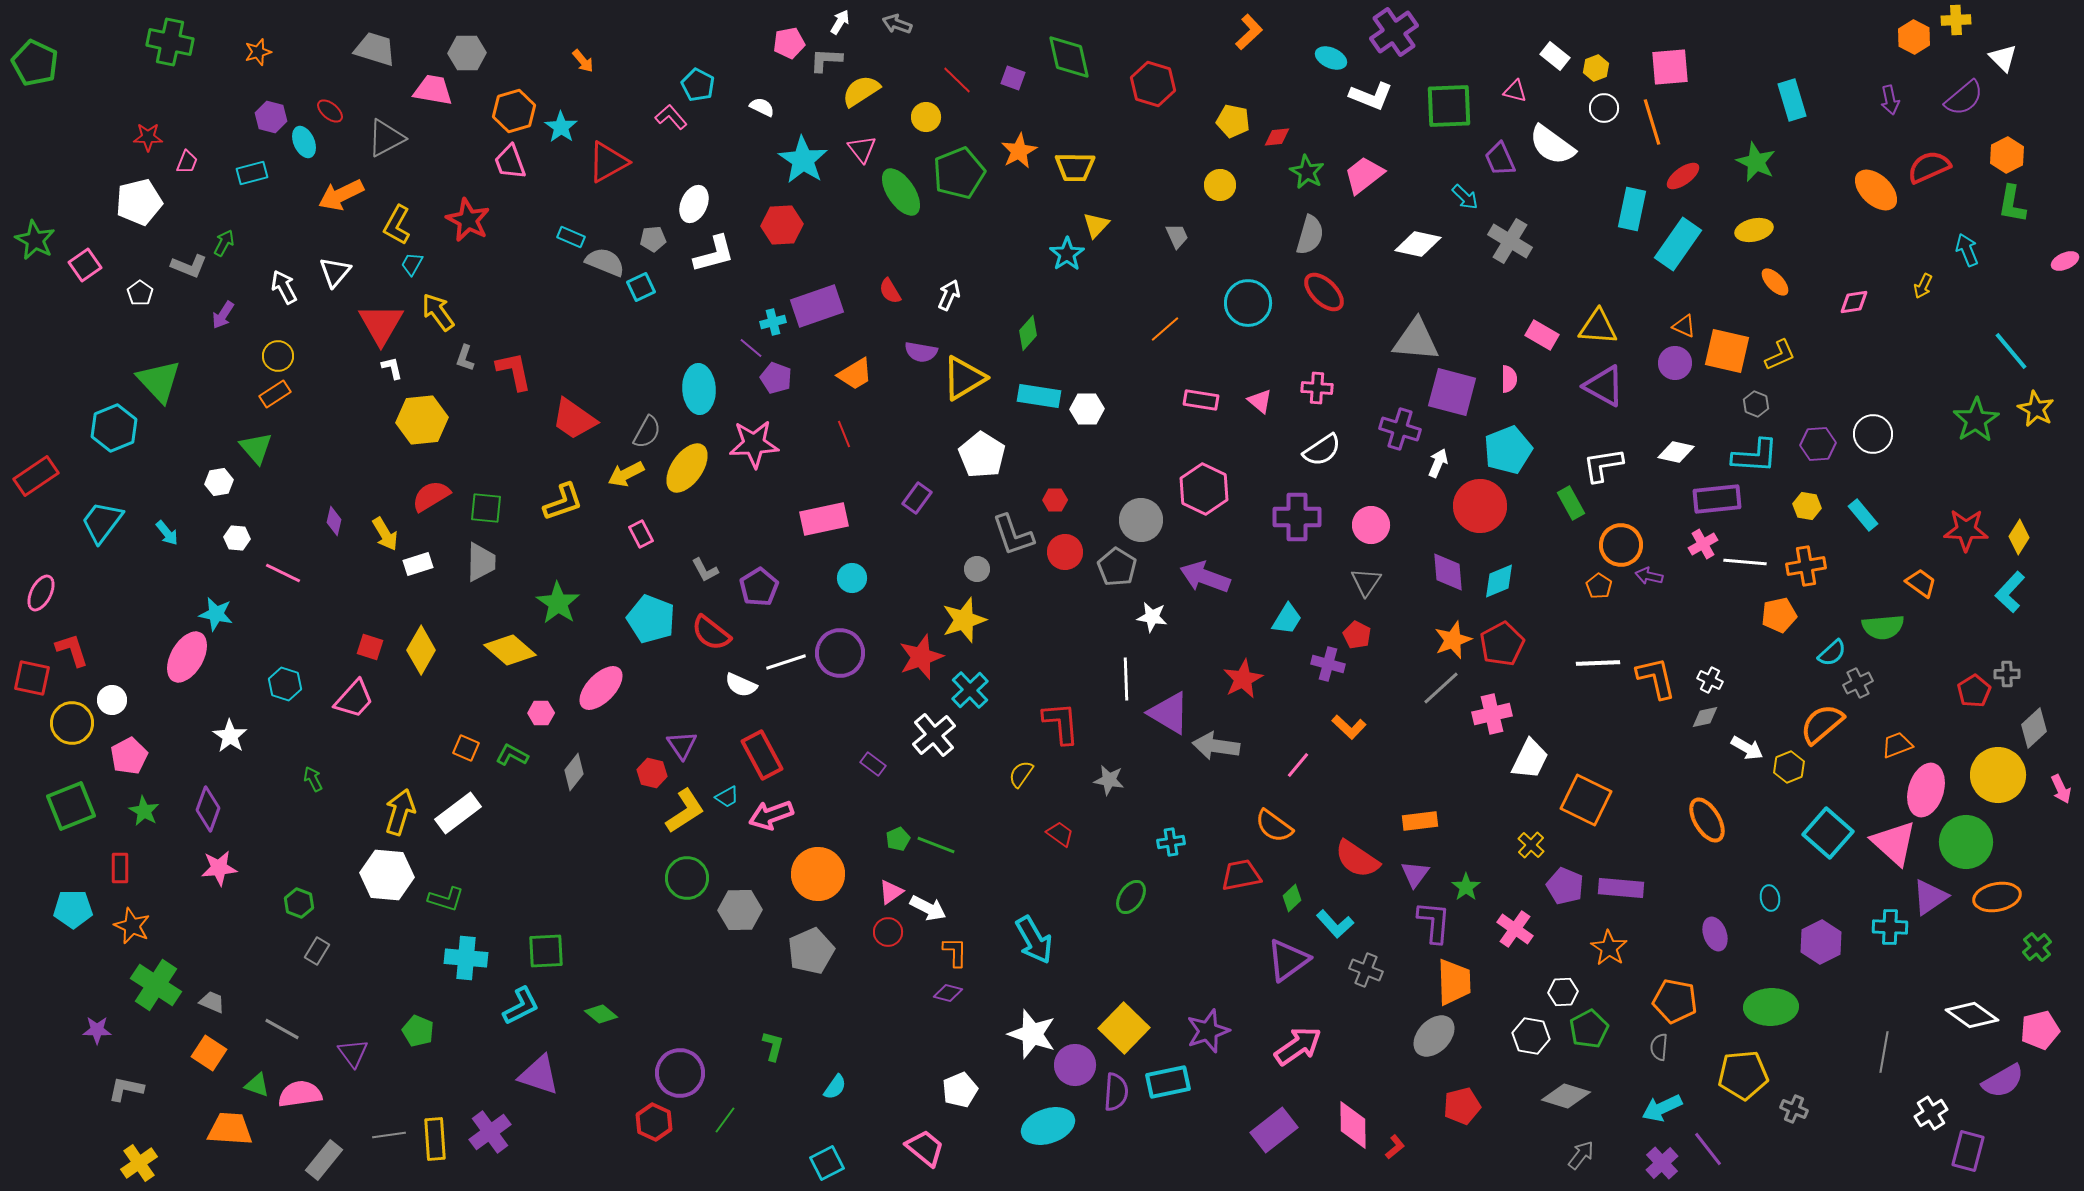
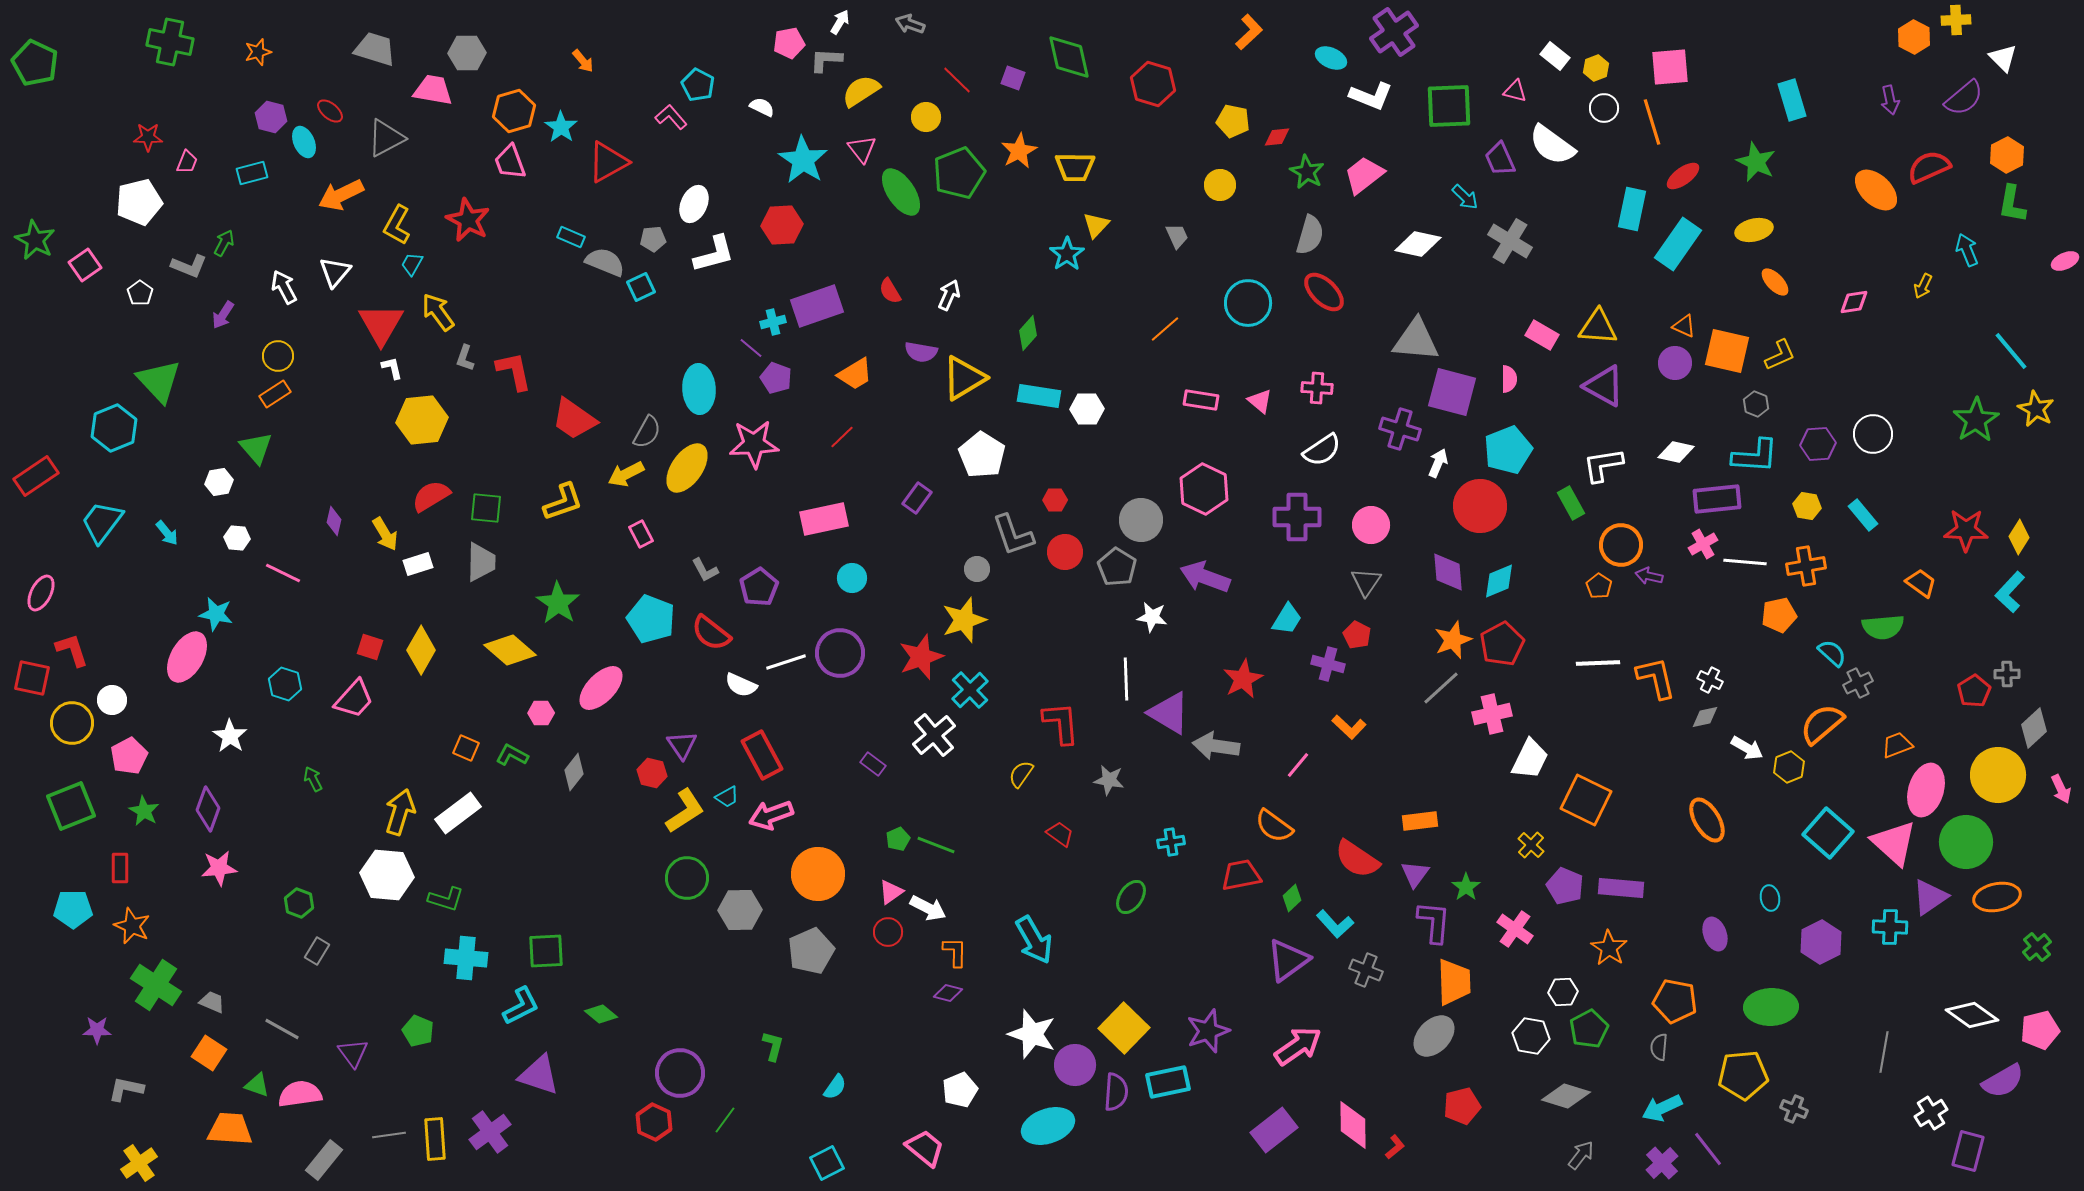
gray arrow at (897, 24): moved 13 px right
red line at (844, 434): moved 2 px left, 3 px down; rotated 68 degrees clockwise
cyan semicircle at (1832, 653): rotated 96 degrees counterclockwise
